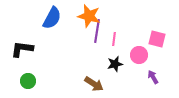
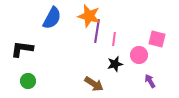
purple arrow: moved 3 px left, 4 px down
